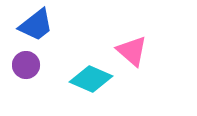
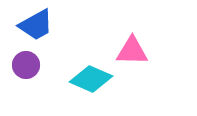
blue trapezoid: rotated 9 degrees clockwise
pink triangle: rotated 40 degrees counterclockwise
